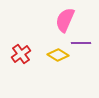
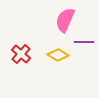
purple line: moved 3 px right, 1 px up
red cross: rotated 12 degrees counterclockwise
